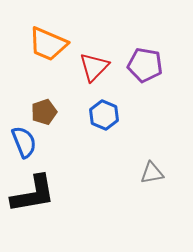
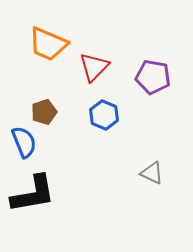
purple pentagon: moved 8 px right, 12 px down
gray triangle: rotated 35 degrees clockwise
